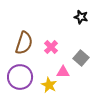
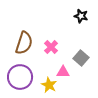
black star: moved 1 px up
